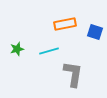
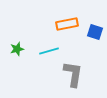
orange rectangle: moved 2 px right
